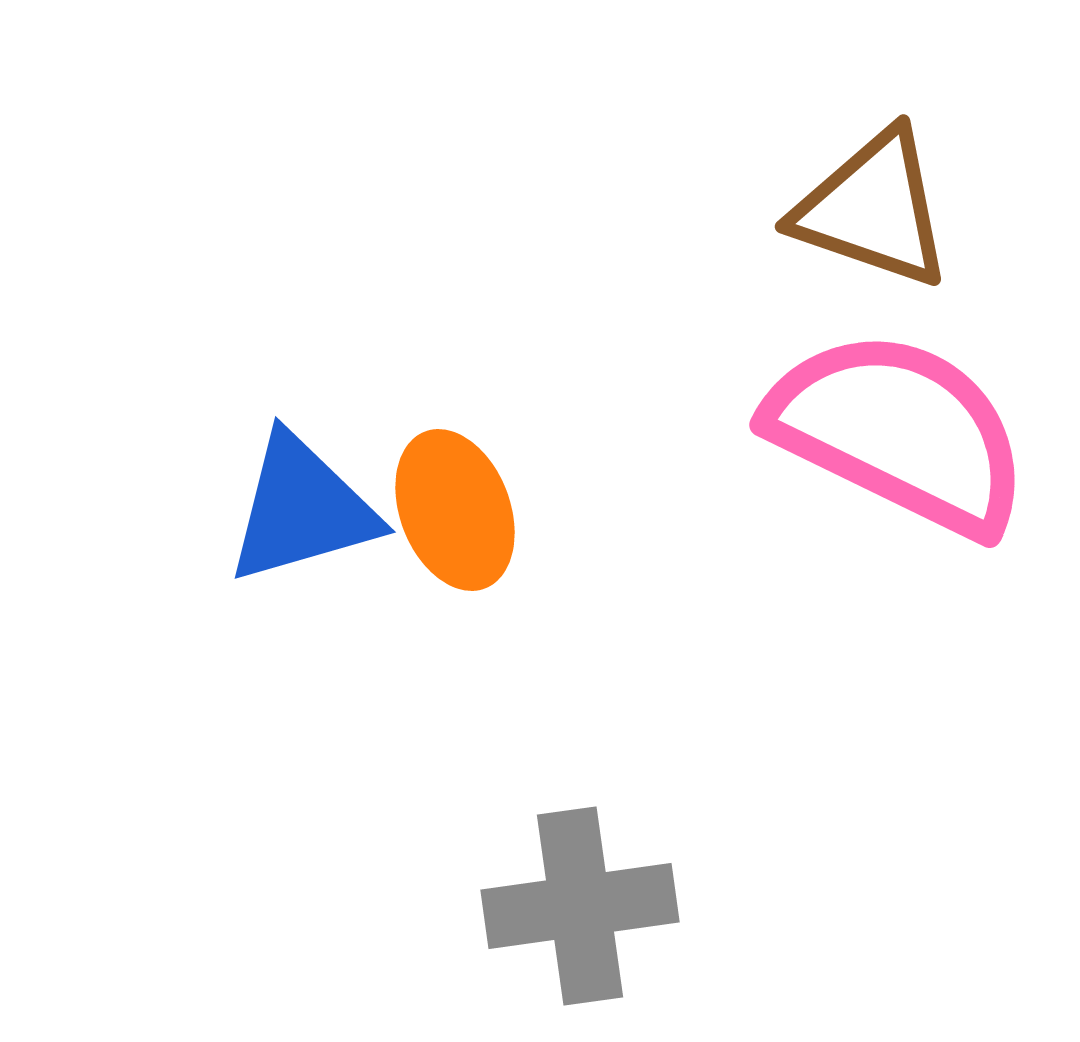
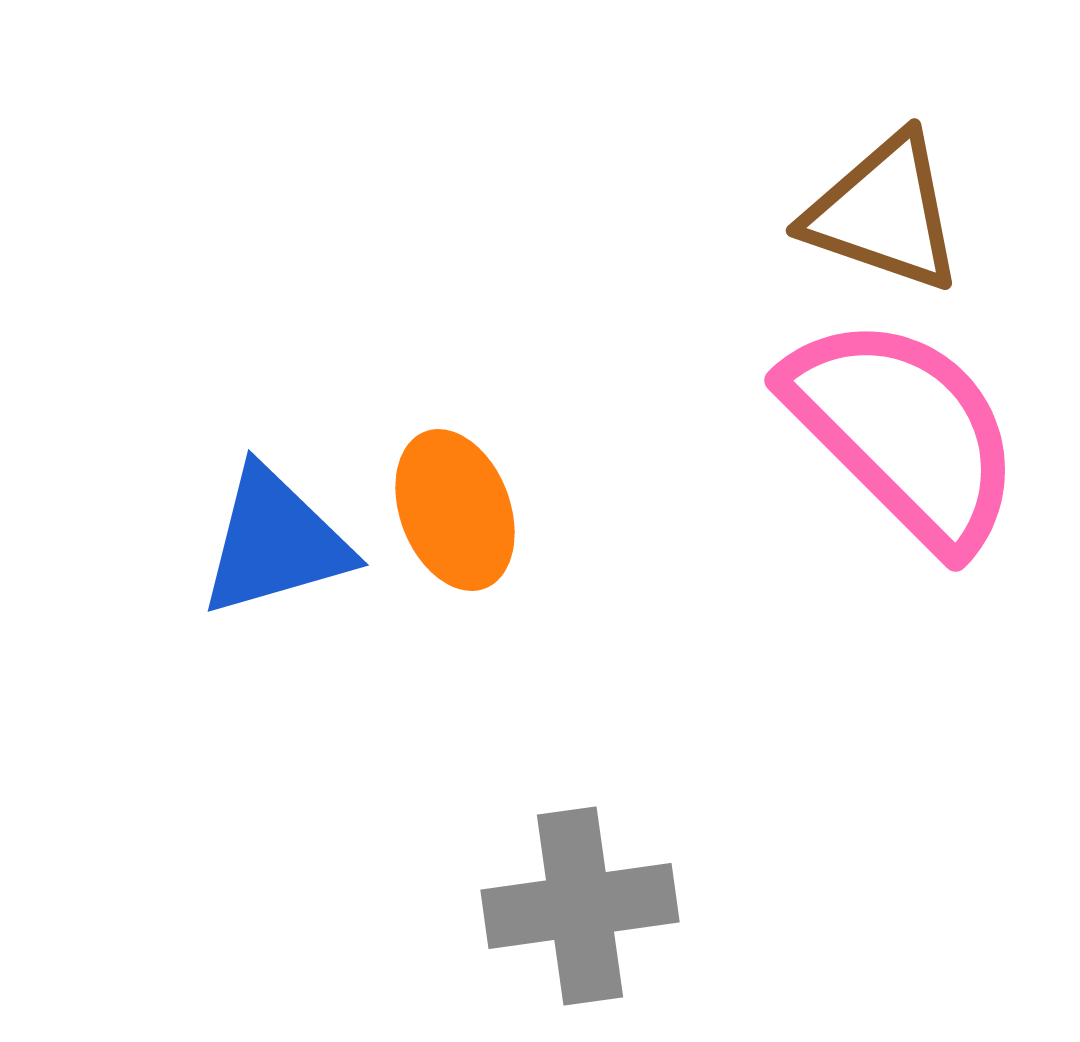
brown triangle: moved 11 px right, 4 px down
pink semicircle: moved 5 px right; rotated 19 degrees clockwise
blue triangle: moved 27 px left, 33 px down
